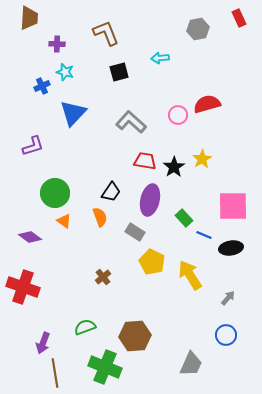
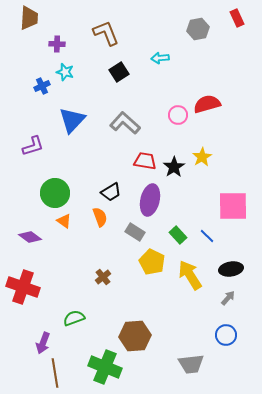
red rectangle: moved 2 px left
black square: rotated 18 degrees counterclockwise
blue triangle: moved 1 px left, 7 px down
gray L-shape: moved 6 px left, 1 px down
yellow star: moved 2 px up
black trapezoid: rotated 25 degrees clockwise
green rectangle: moved 6 px left, 17 px down
blue line: moved 3 px right, 1 px down; rotated 21 degrees clockwise
black ellipse: moved 21 px down
green semicircle: moved 11 px left, 9 px up
gray trapezoid: rotated 60 degrees clockwise
